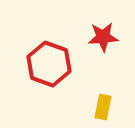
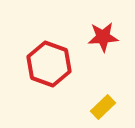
yellow rectangle: rotated 35 degrees clockwise
